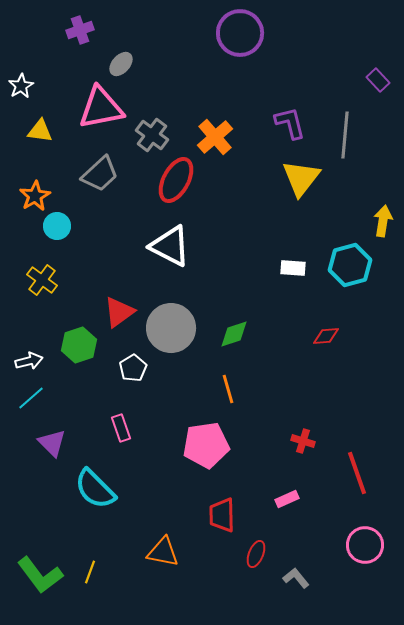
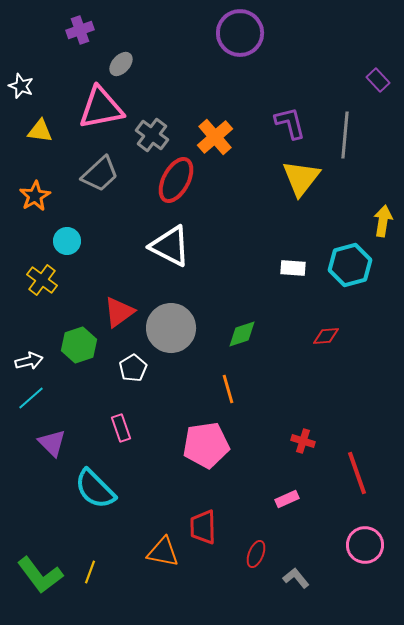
white star at (21, 86): rotated 20 degrees counterclockwise
cyan circle at (57, 226): moved 10 px right, 15 px down
green diamond at (234, 334): moved 8 px right
red trapezoid at (222, 515): moved 19 px left, 12 px down
